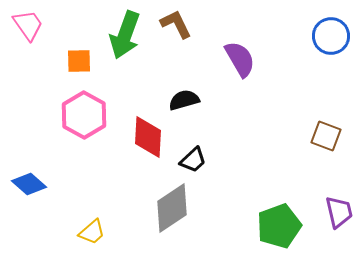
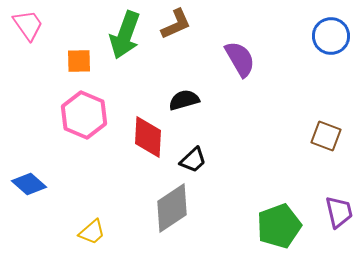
brown L-shape: rotated 92 degrees clockwise
pink hexagon: rotated 6 degrees counterclockwise
